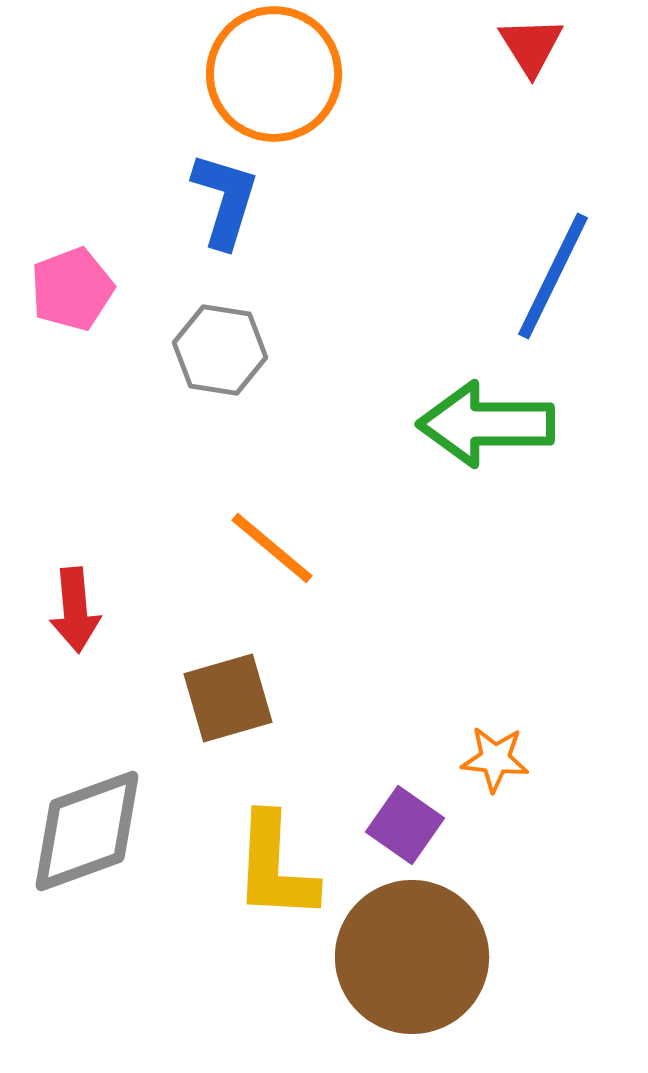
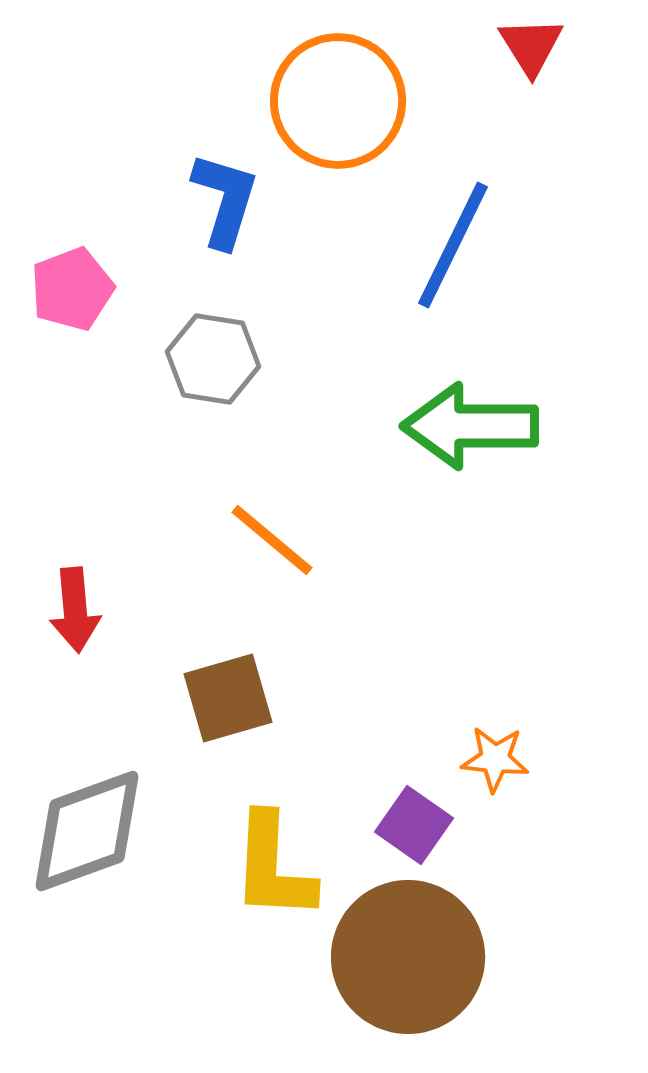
orange circle: moved 64 px right, 27 px down
blue line: moved 100 px left, 31 px up
gray hexagon: moved 7 px left, 9 px down
green arrow: moved 16 px left, 2 px down
orange line: moved 8 px up
purple square: moved 9 px right
yellow L-shape: moved 2 px left
brown circle: moved 4 px left
